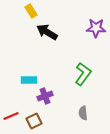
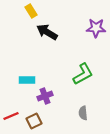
green L-shape: rotated 25 degrees clockwise
cyan rectangle: moved 2 px left
